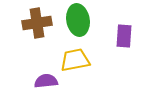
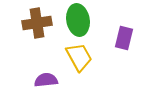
purple rectangle: moved 2 px down; rotated 10 degrees clockwise
yellow trapezoid: moved 4 px right, 3 px up; rotated 72 degrees clockwise
purple semicircle: moved 1 px up
